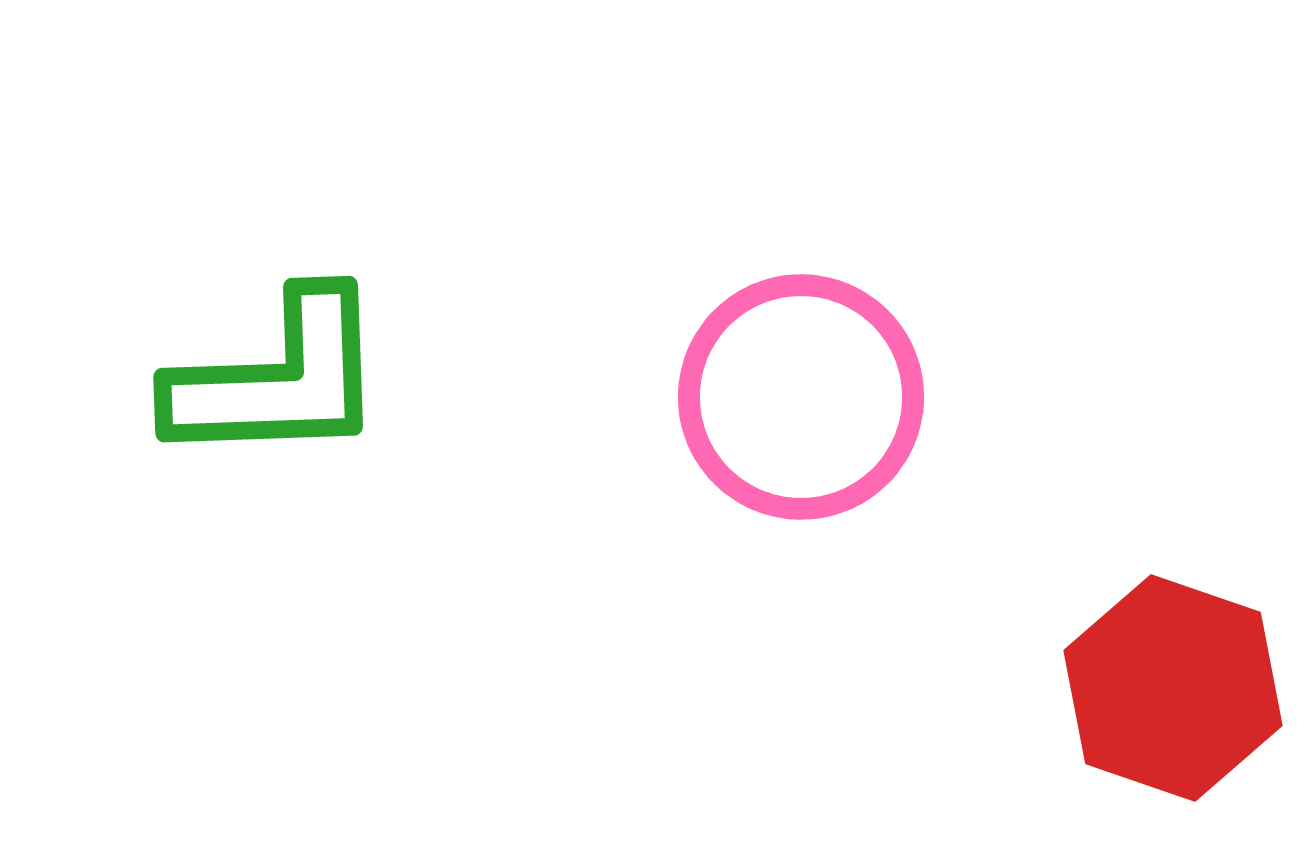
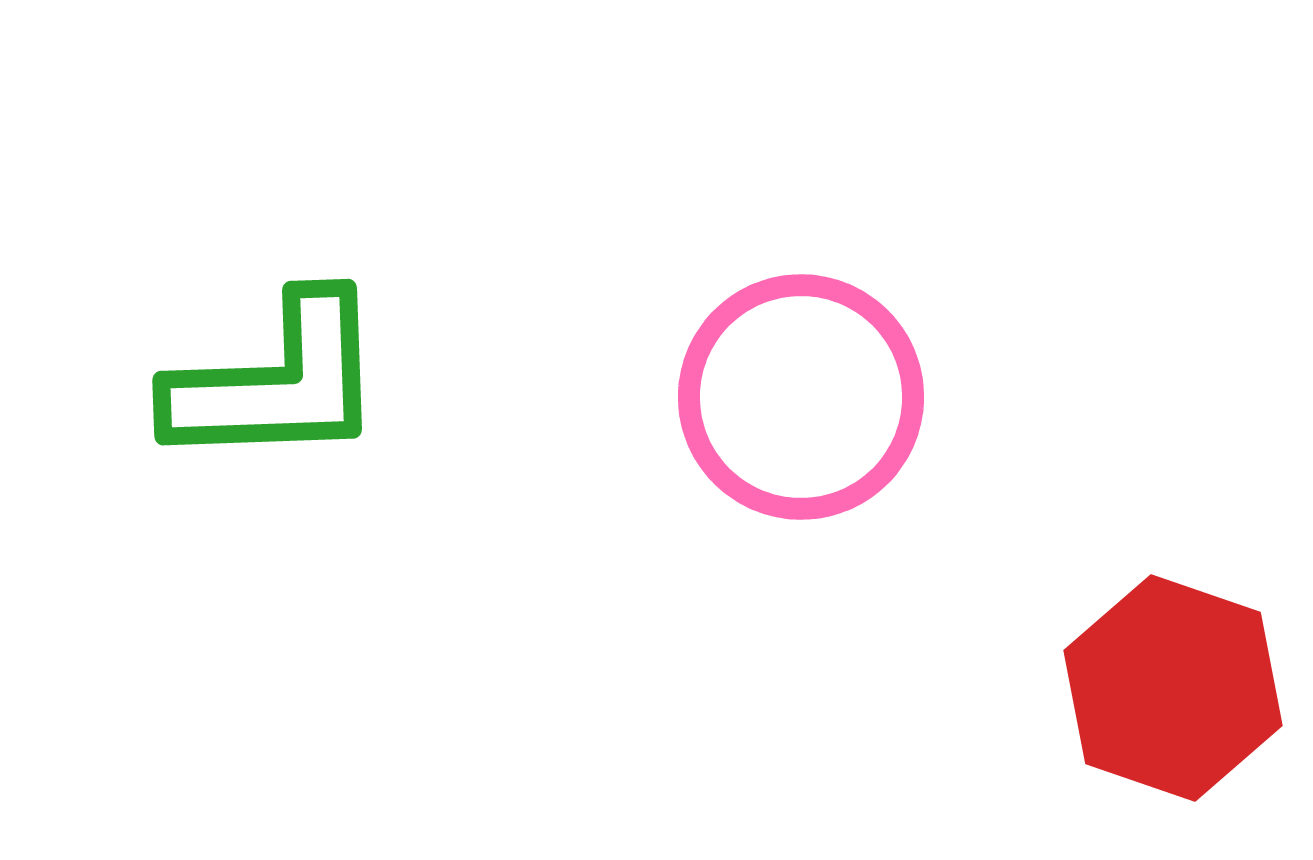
green L-shape: moved 1 px left, 3 px down
